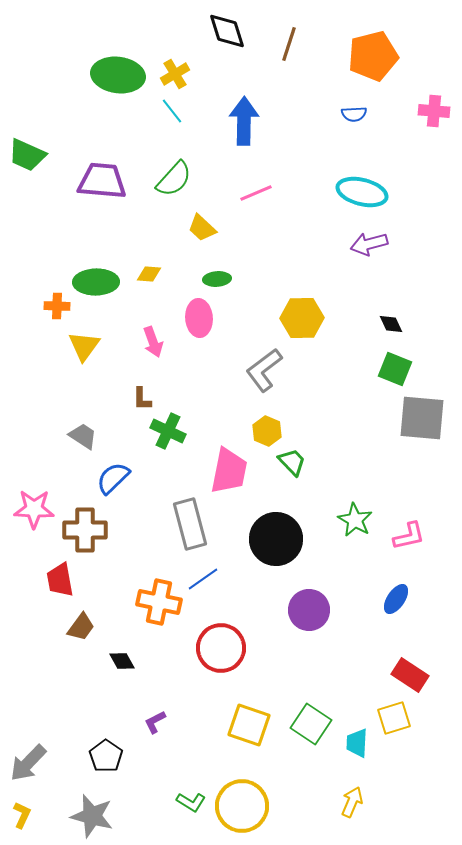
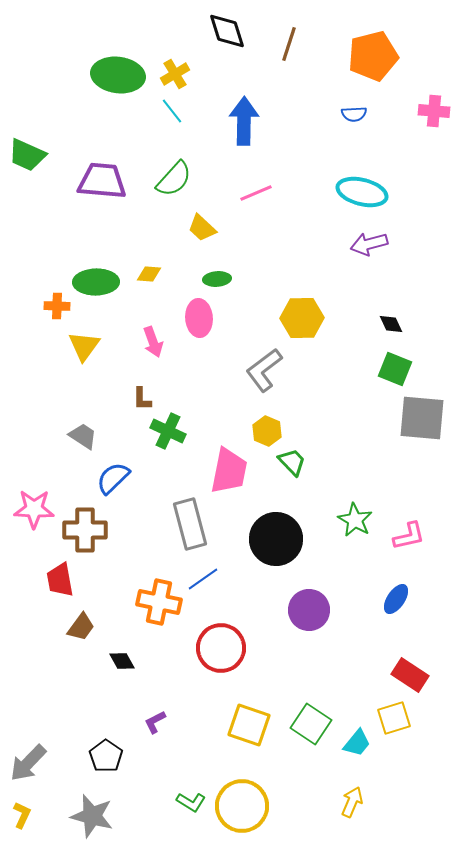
cyan trapezoid at (357, 743): rotated 144 degrees counterclockwise
